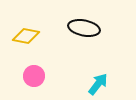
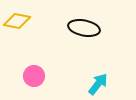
yellow diamond: moved 9 px left, 15 px up
